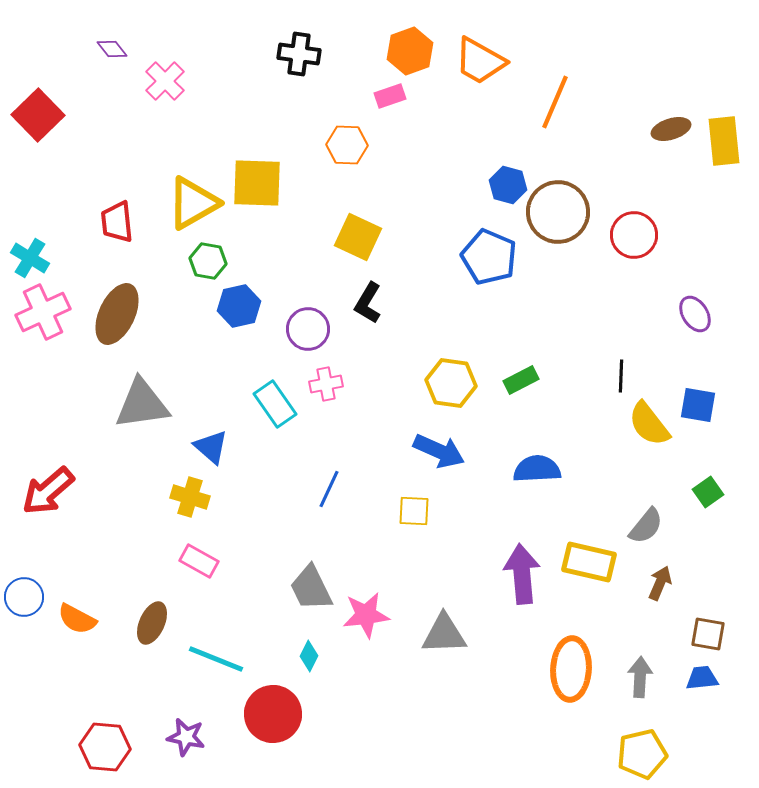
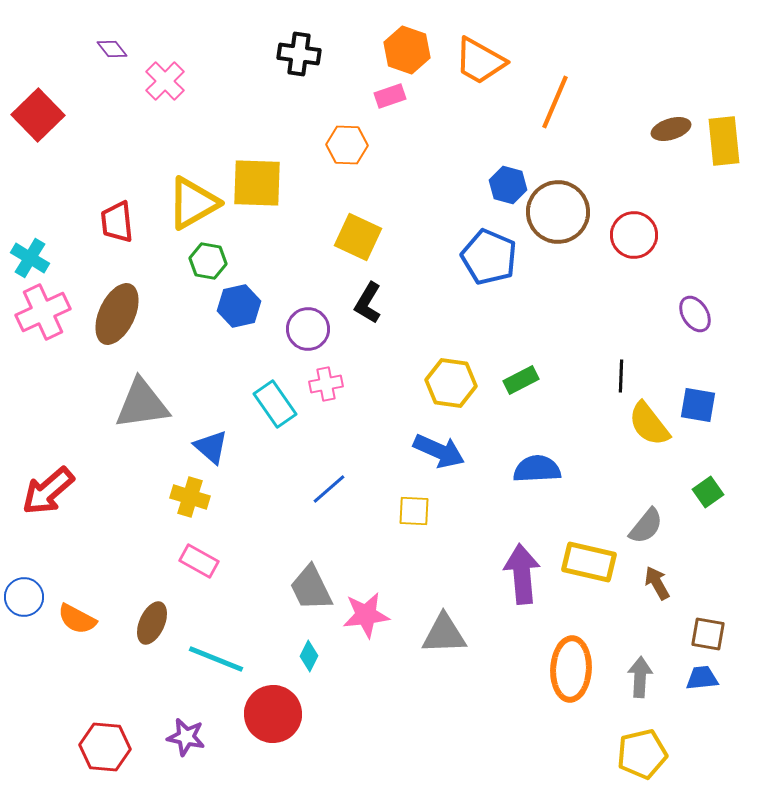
orange hexagon at (410, 51): moved 3 px left, 1 px up; rotated 21 degrees counterclockwise
blue line at (329, 489): rotated 24 degrees clockwise
brown arrow at (660, 583): moved 3 px left; rotated 52 degrees counterclockwise
